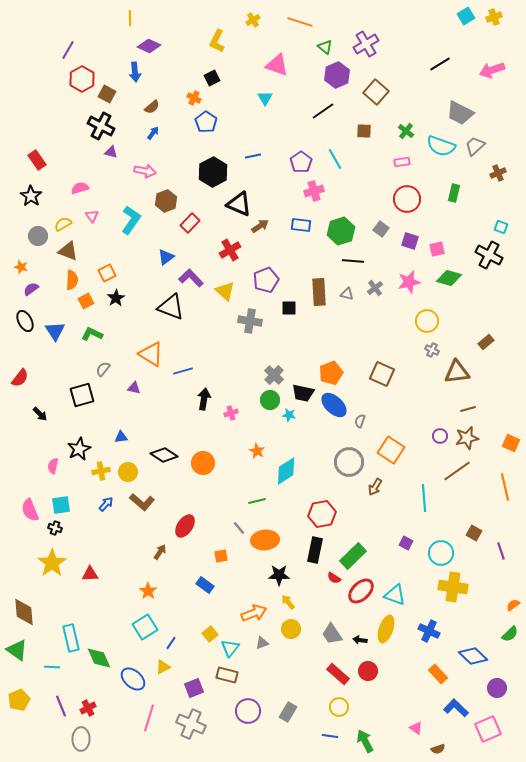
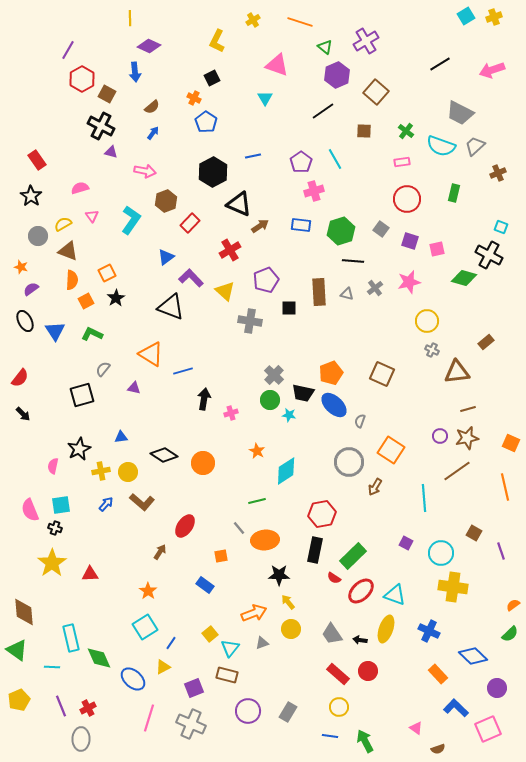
purple cross at (366, 44): moved 3 px up
green diamond at (449, 278): moved 15 px right
black arrow at (40, 414): moved 17 px left
